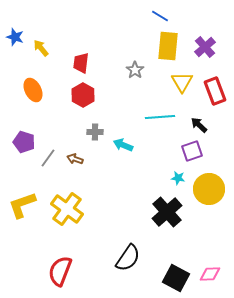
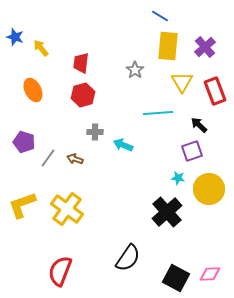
red hexagon: rotated 15 degrees clockwise
cyan line: moved 2 px left, 4 px up
